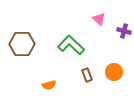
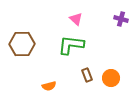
pink triangle: moved 23 px left
purple cross: moved 3 px left, 12 px up
green L-shape: rotated 36 degrees counterclockwise
orange circle: moved 3 px left, 6 px down
orange semicircle: moved 1 px down
